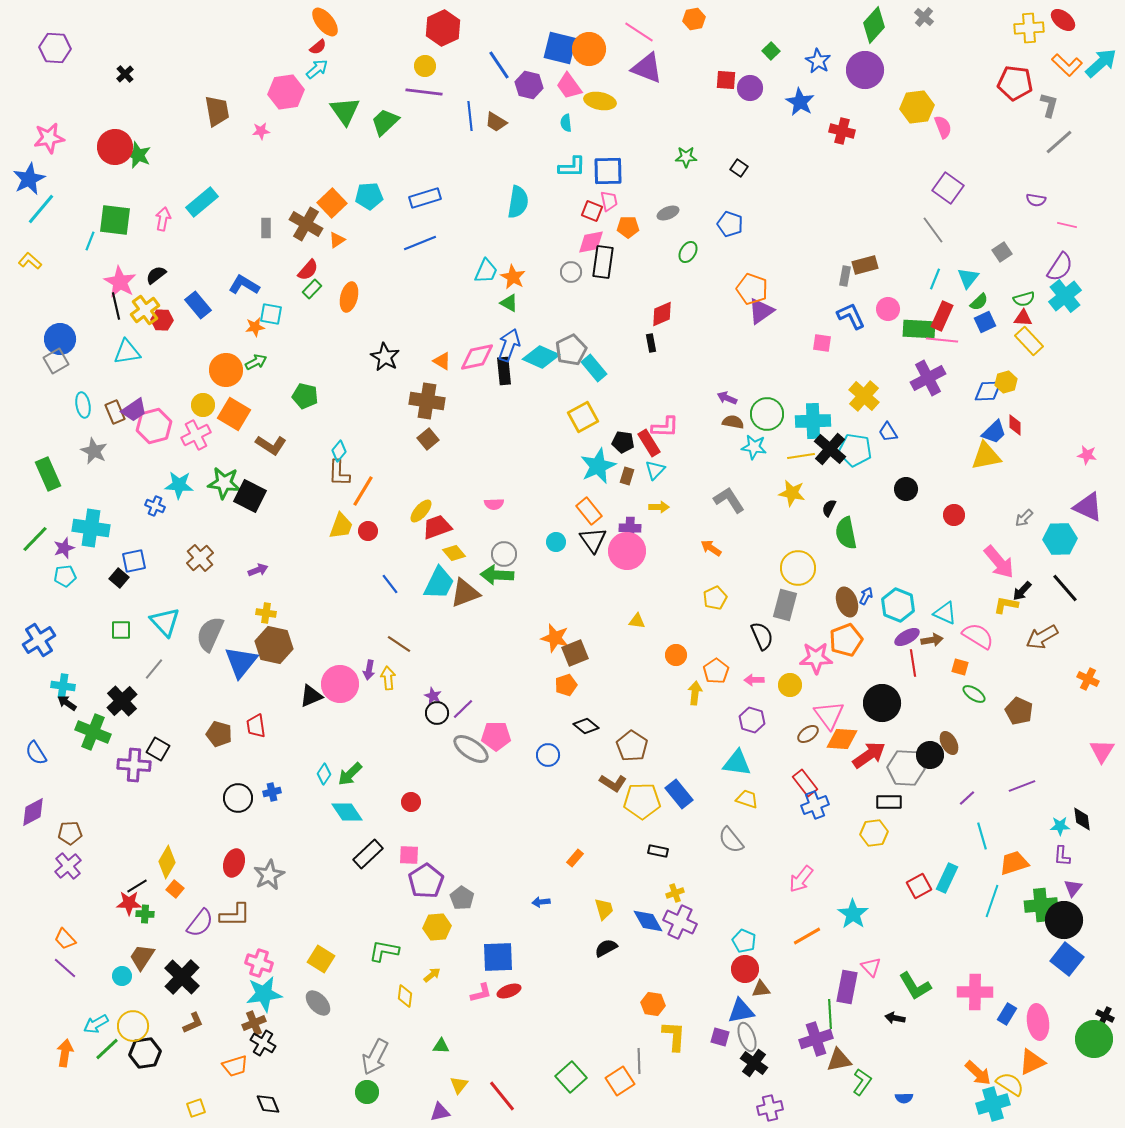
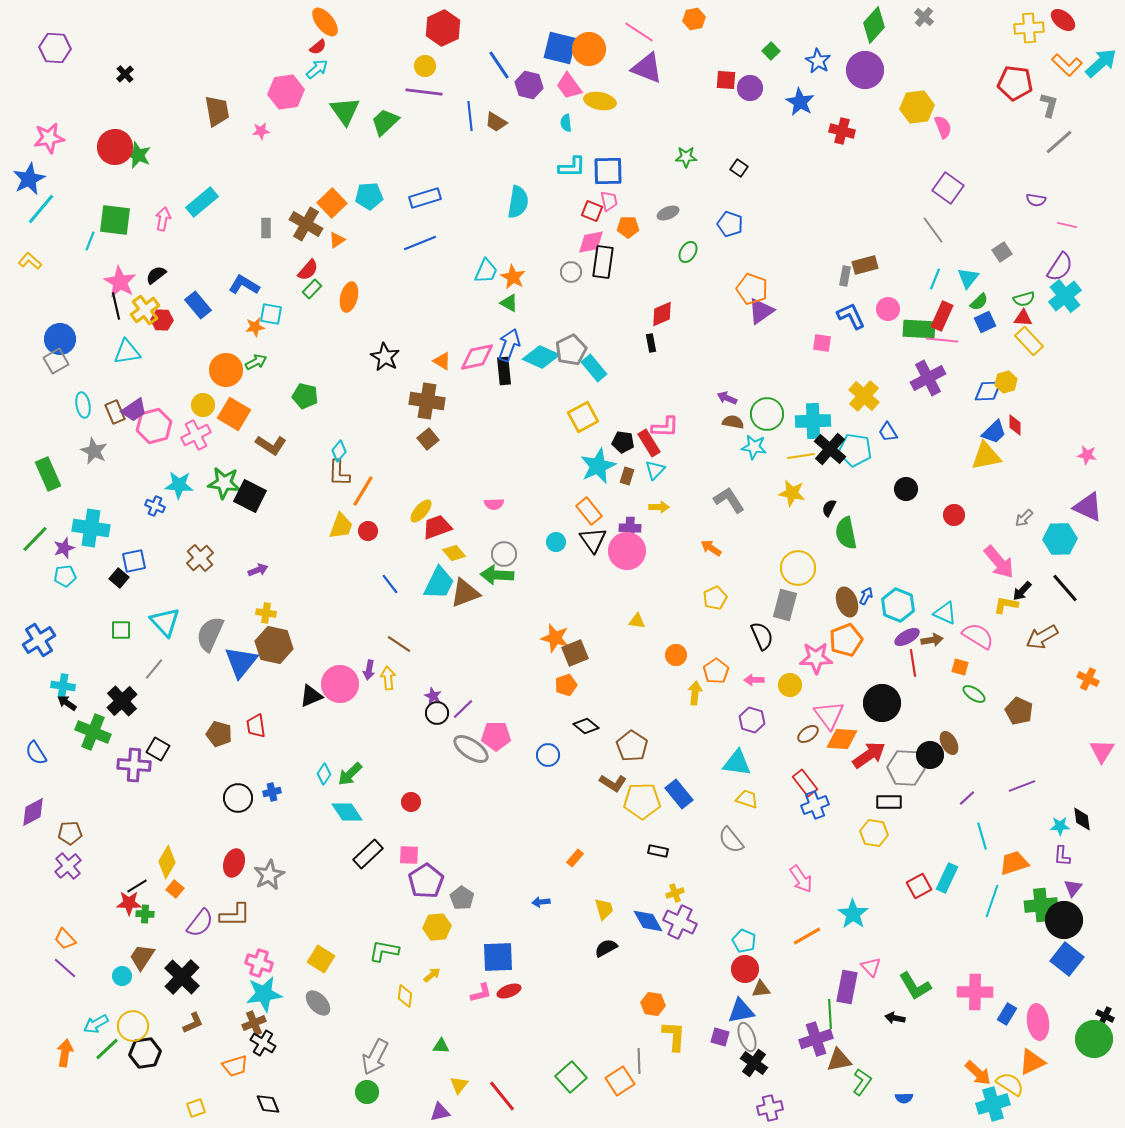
yellow hexagon at (874, 833): rotated 16 degrees clockwise
pink arrow at (801, 879): rotated 72 degrees counterclockwise
